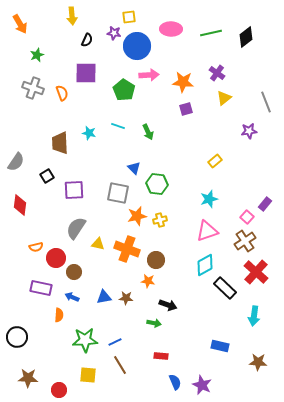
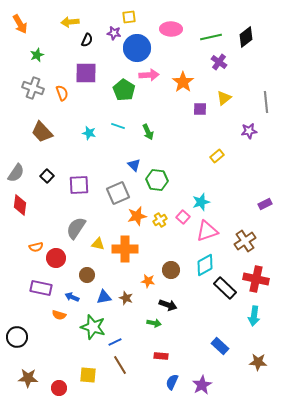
yellow arrow at (72, 16): moved 2 px left, 6 px down; rotated 90 degrees clockwise
green line at (211, 33): moved 4 px down
blue circle at (137, 46): moved 2 px down
purple cross at (217, 73): moved 2 px right, 11 px up
orange star at (183, 82): rotated 30 degrees clockwise
gray line at (266, 102): rotated 15 degrees clockwise
purple square at (186, 109): moved 14 px right; rotated 16 degrees clockwise
brown trapezoid at (60, 143): moved 18 px left, 11 px up; rotated 40 degrees counterclockwise
yellow rectangle at (215, 161): moved 2 px right, 5 px up
gray semicircle at (16, 162): moved 11 px down
blue triangle at (134, 168): moved 3 px up
black square at (47, 176): rotated 16 degrees counterclockwise
green hexagon at (157, 184): moved 4 px up
purple square at (74, 190): moved 5 px right, 5 px up
gray square at (118, 193): rotated 35 degrees counterclockwise
cyan star at (209, 199): moved 8 px left, 3 px down
purple rectangle at (265, 204): rotated 24 degrees clockwise
pink square at (247, 217): moved 64 px left
yellow cross at (160, 220): rotated 16 degrees counterclockwise
orange cross at (127, 249): moved 2 px left; rotated 20 degrees counterclockwise
brown circle at (156, 260): moved 15 px right, 10 px down
brown circle at (74, 272): moved 13 px right, 3 px down
red cross at (256, 272): moved 7 px down; rotated 30 degrees counterclockwise
brown star at (126, 298): rotated 16 degrees clockwise
orange semicircle at (59, 315): rotated 104 degrees clockwise
green star at (85, 340): moved 8 px right, 13 px up; rotated 20 degrees clockwise
blue rectangle at (220, 346): rotated 30 degrees clockwise
blue semicircle at (175, 382): moved 3 px left; rotated 133 degrees counterclockwise
purple star at (202, 385): rotated 18 degrees clockwise
red circle at (59, 390): moved 2 px up
